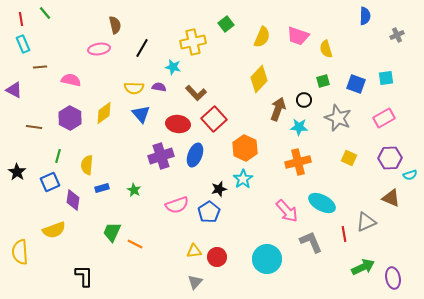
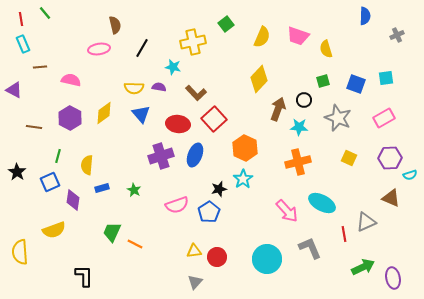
gray L-shape at (311, 242): moved 1 px left, 6 px down
